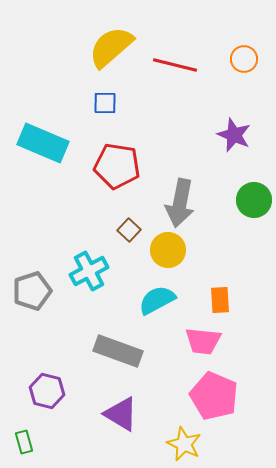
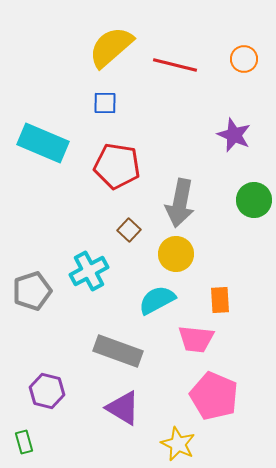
yellow circle: moved 8 px right, 4 px down
pink trapezoid: moved 7 px left, 2 px up
purple triangle: moved 2 px right, 6 px up
yellow star: moved 6 px left
